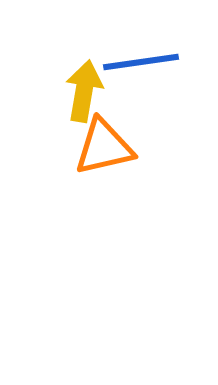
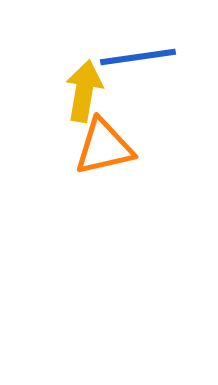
blue line: moved 3 px left, 5 px up
